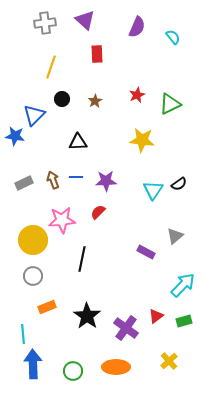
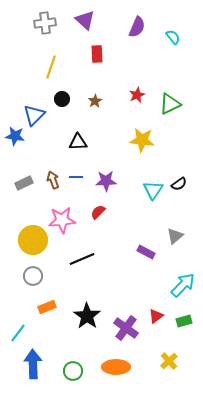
black line: rotated 55 degrees clockwise
cyan line: moved 5 px left, 1 px up; rotated 42 degrees clockwise
